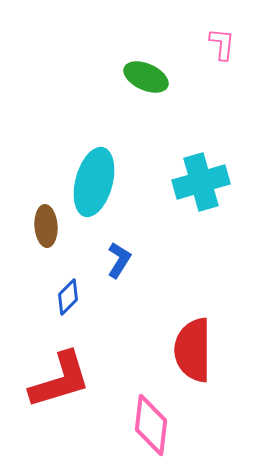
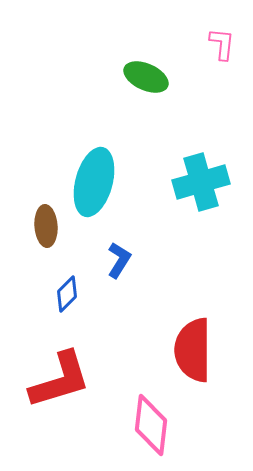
blue diamond: moved 1 px left, 3 px up
